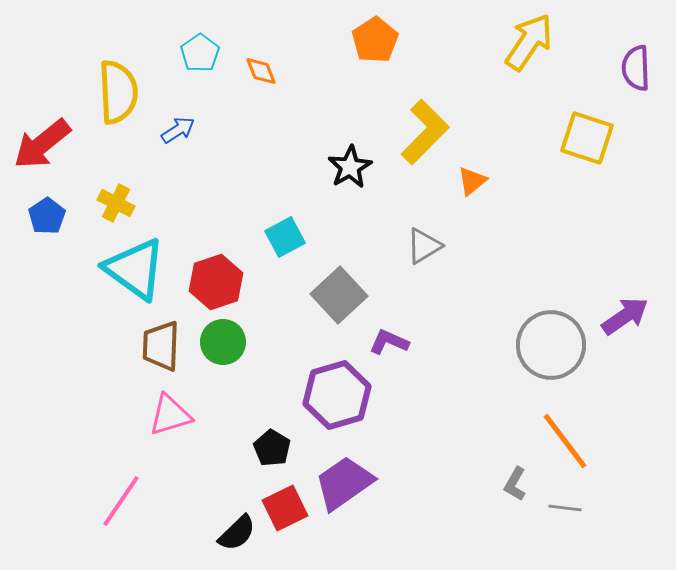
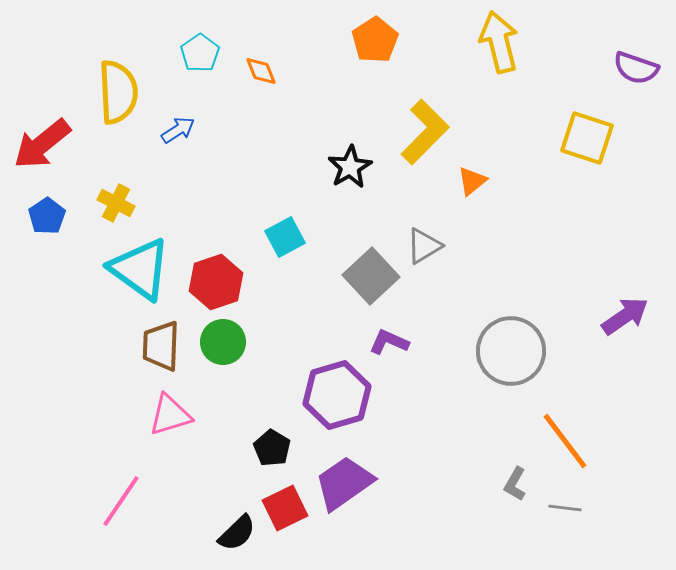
yellow arrow: moved 30 px left; rotated 48 degrees counterclockwise
purple semicircle: rotated 69 degrees counterclockwise
cyan triangle: moved 5 px right
gray square: moved 32 px right, 19 px up
gray circle: moved 40 px left, 6 px down
